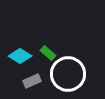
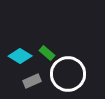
green rectangle: moved 1 px left
